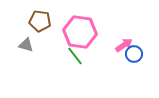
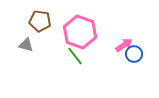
pink hexagon: rotated 12 degrees clockwise
